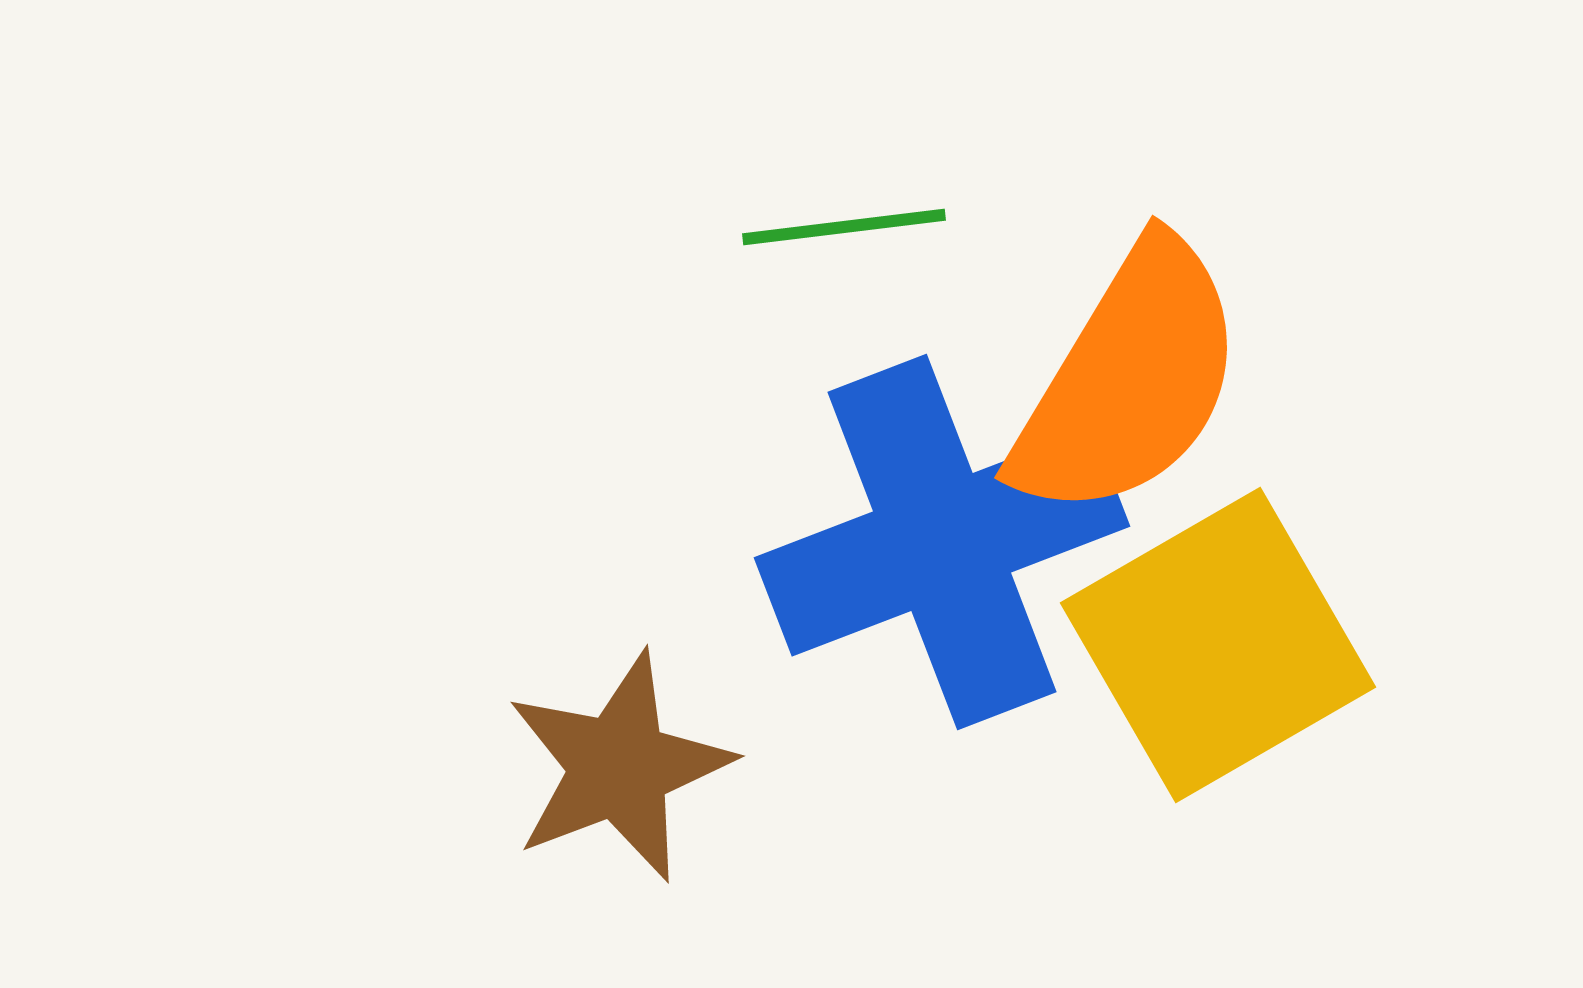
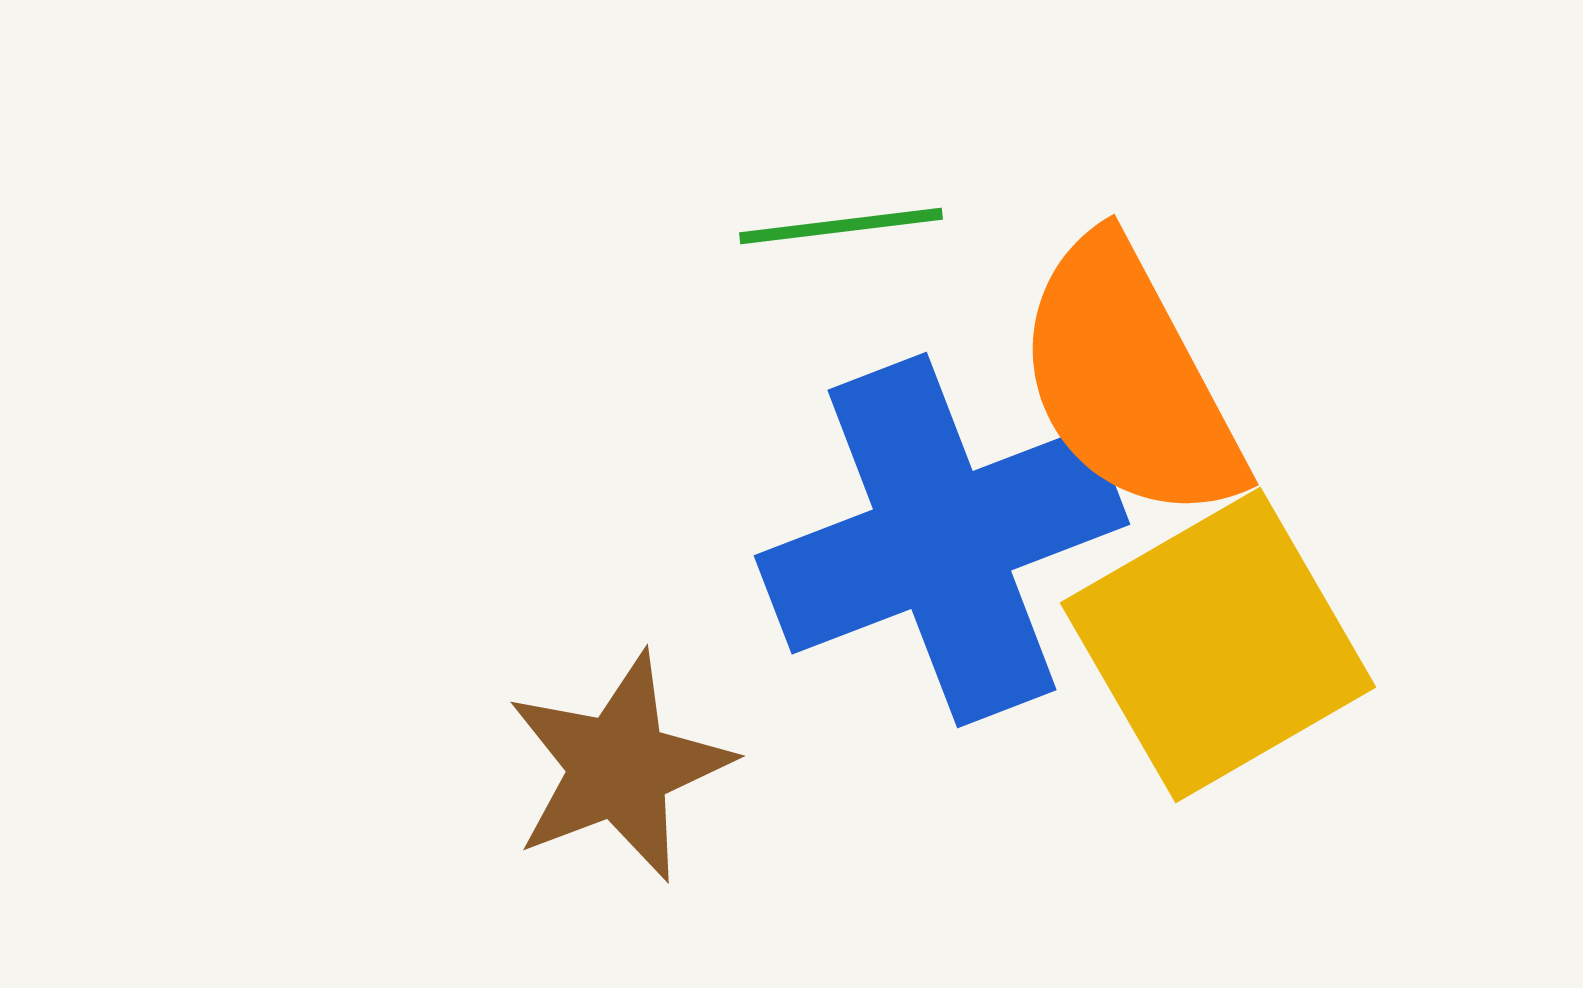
green line: moved 3 px left, 1 px up
orange semicircle: rotated 121 degrees clockwise
blue cross: moved 2 px up
